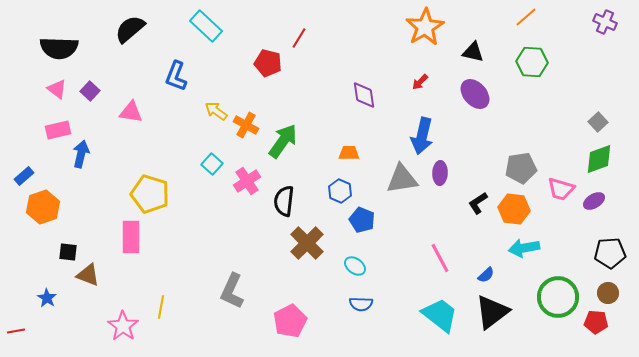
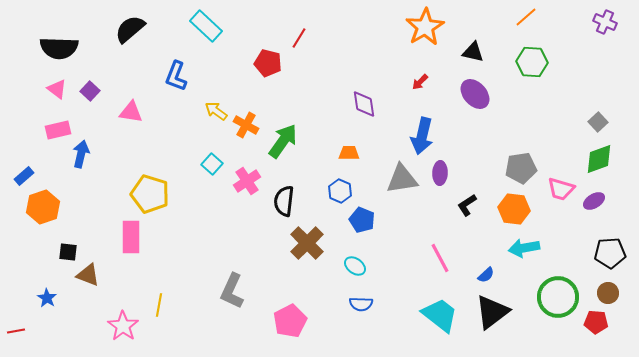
purple diamond at (364, 95): moved 9 px down
black L-shape at (478, 203): moved 11 px left, 2 px down
yellow line at (161, 307): moved 2 px left, 2 px up
